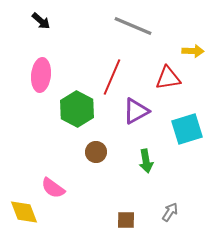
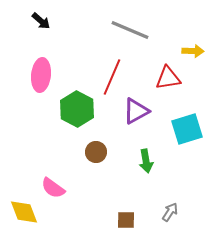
gray line: moved 3 px left, 4 px down
